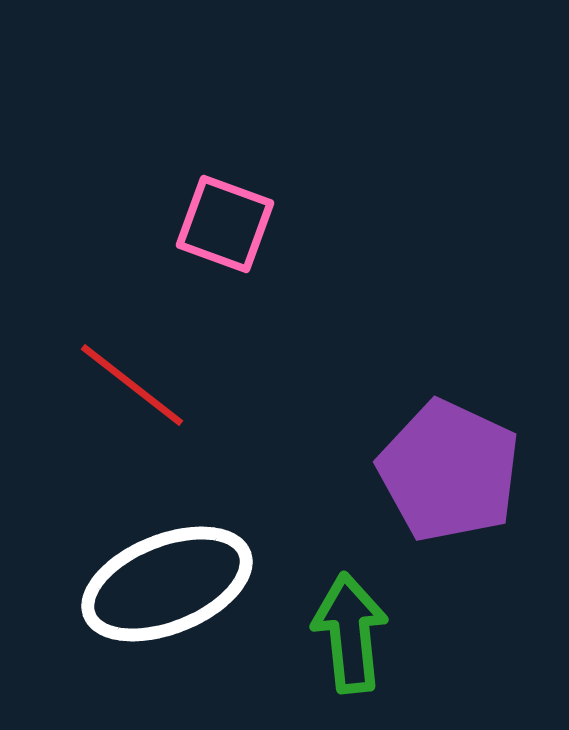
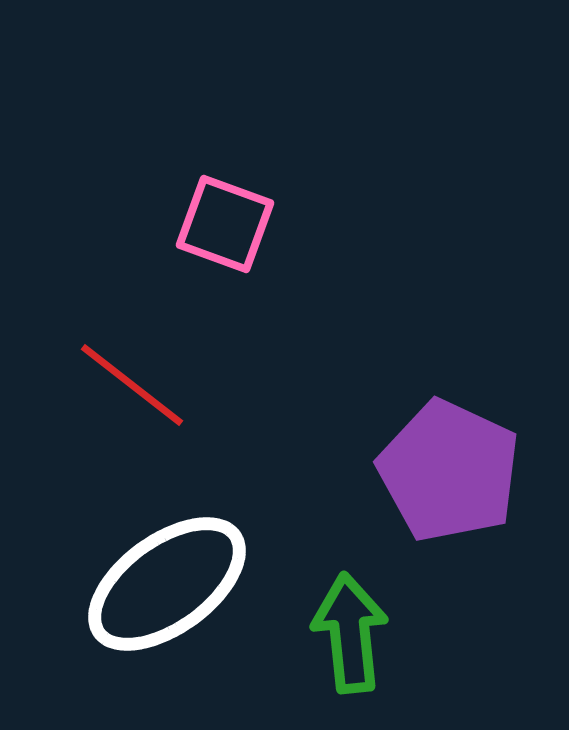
white ellipse: rotated 14 degrees counterclockwise
